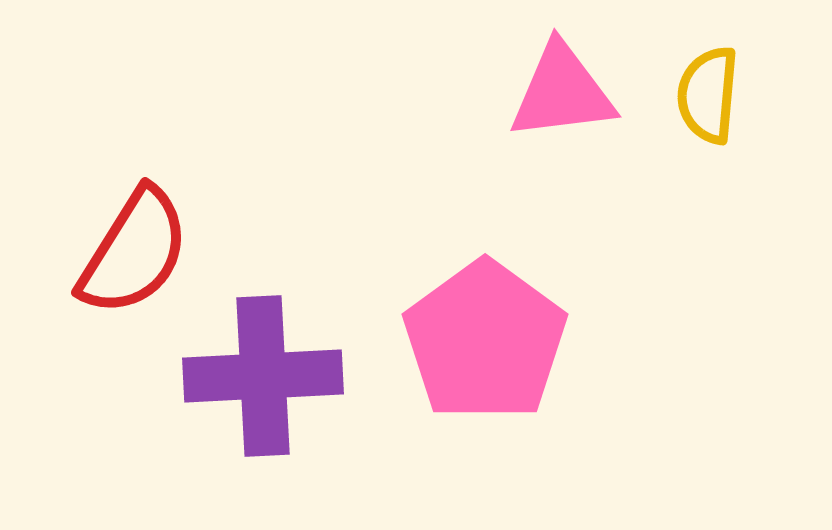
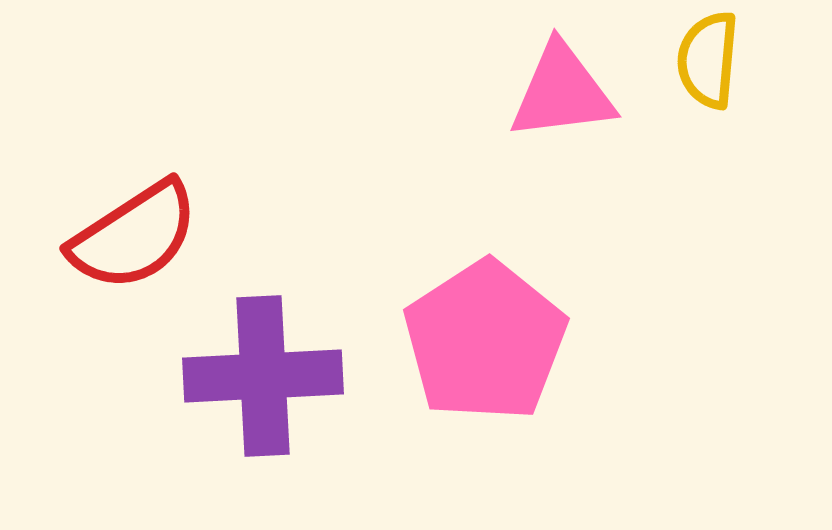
yellow semicircle: moved 35 px up
red semicircle: moved 16 px up; rotated 25 degrees clockwise
pink pentagon: rotated 3 degrees clockwise
